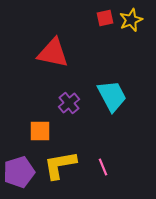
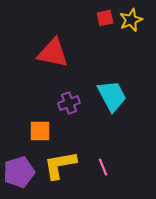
purple cross: rotated 20 degrees clockwise
